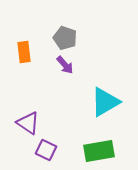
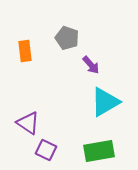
gray pentagon: moved 2 px right
orange rectangle: moved 1 px right, 1 px up
purple arrow: moved 26 px right
